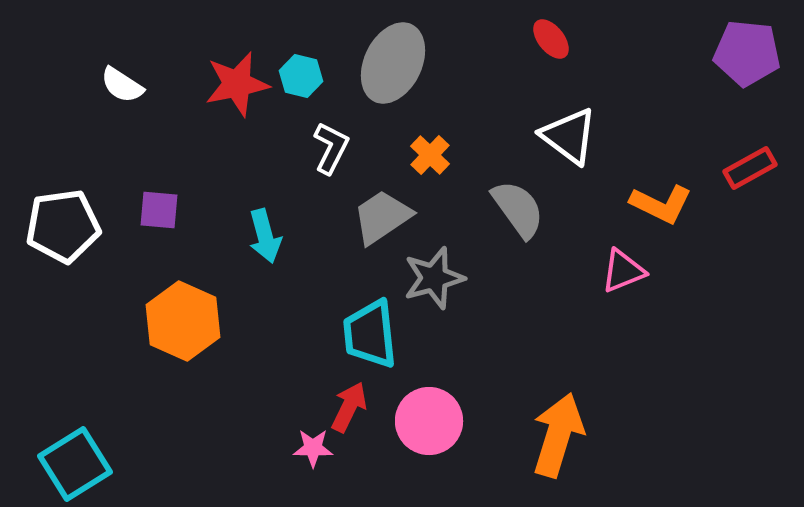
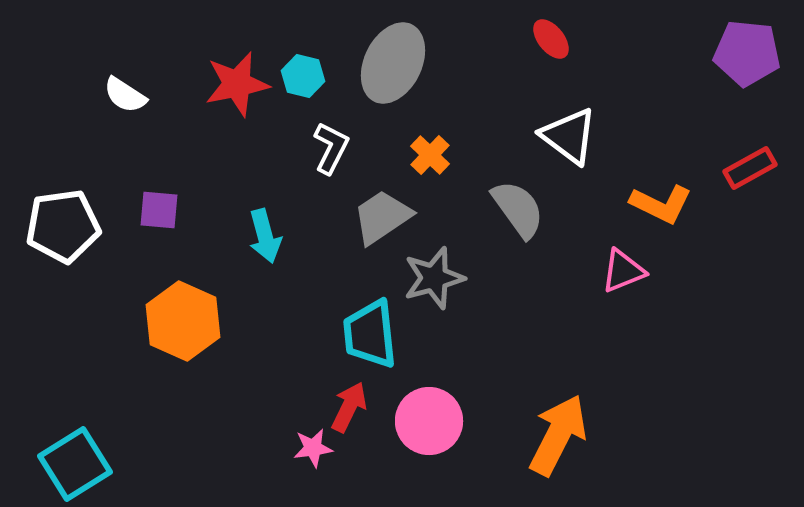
cyan hexagon: moved 2 px right
white semicircle: moved 3 px right, 10 px down
orange arrow: rotated 10 degrees clockwise
pink star: rotated 9 degrees counterclockwise
